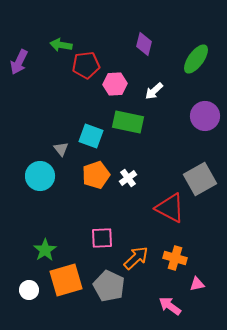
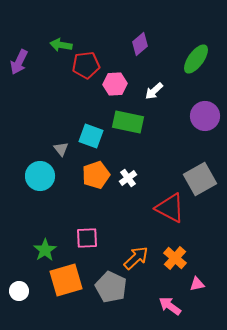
purple diamond: moved 4 px left; rotated 35 degrees clockwise
pink square: moved 15 px left
orange cross: rotated 25 degrees clockwise
gray pentagon: moved 2 px right, 1 px down
white circle: moved 10 px left, 1 px down
